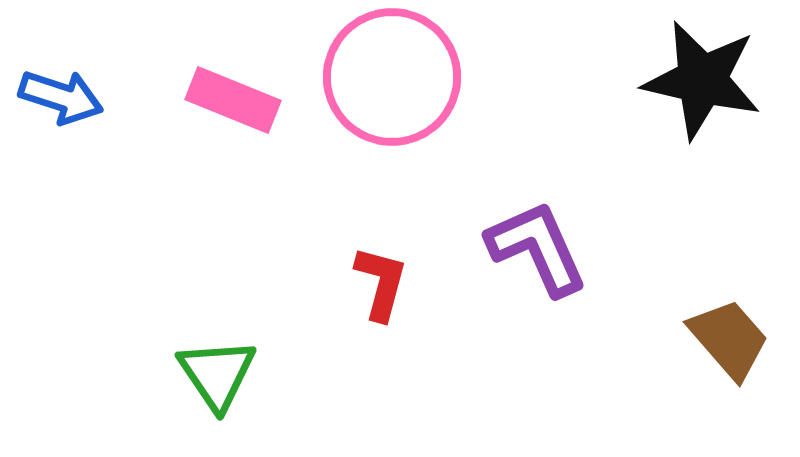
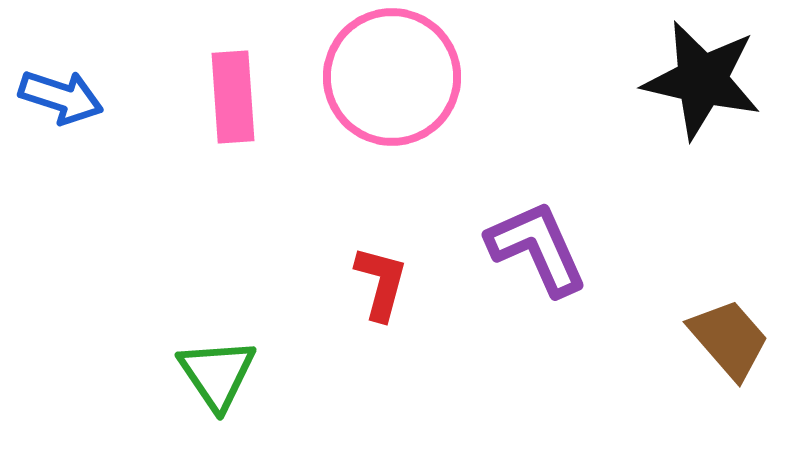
pink rectangle: moved 3 px up; rotated 64 degrees clockwise
